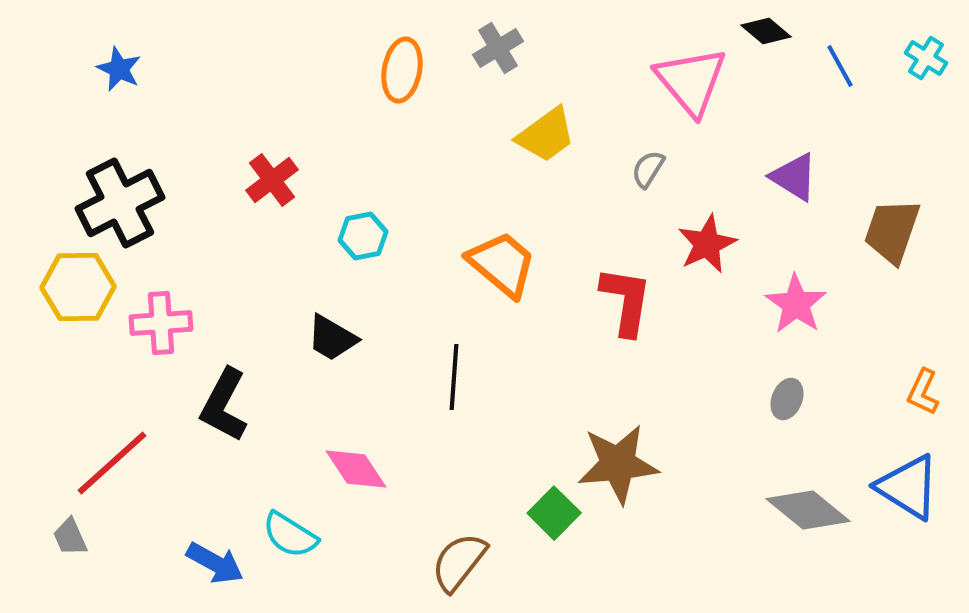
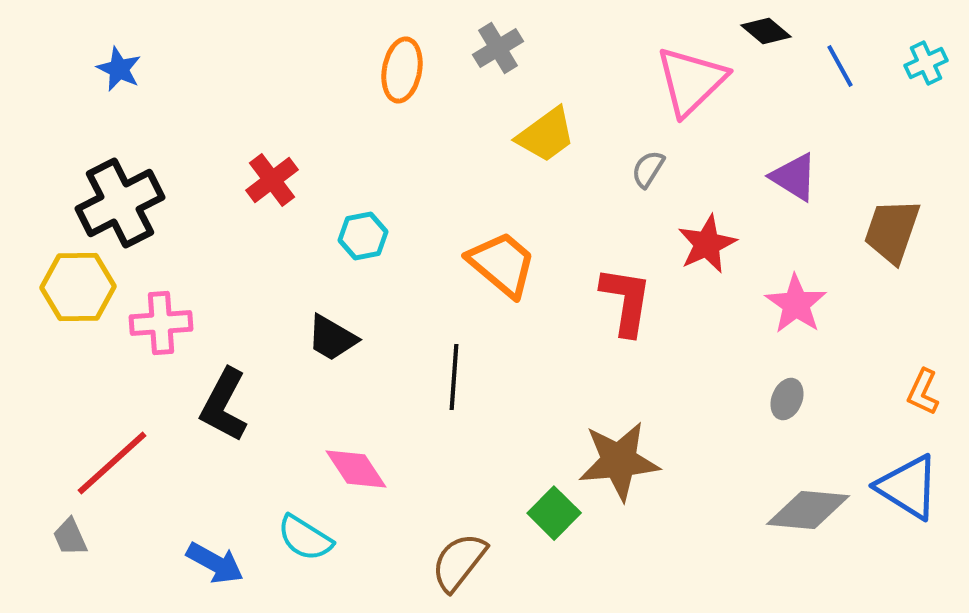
cyan cross: moved 5 px down; rotated 33 degrees clockwise
pink triangle: rotated 26 degrees clockwise
brown star: moved 1 px right, 3 px up
gray diamond: rotated 34 degrees counterclockwise
cyan semicircle: moved 15 px right, 3 px down
